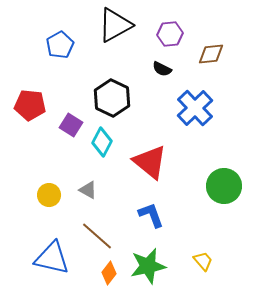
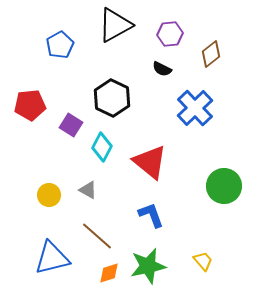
brown diamond: rotated 32 degrees counterclockwise
red pentagon: rotated 12 degrees counterclockwise
cyan diamond: moved 5 px down
blue triangle: rotated 27 degrees counterclockwise
orange diamond: rotated 35 degrees clockwise
